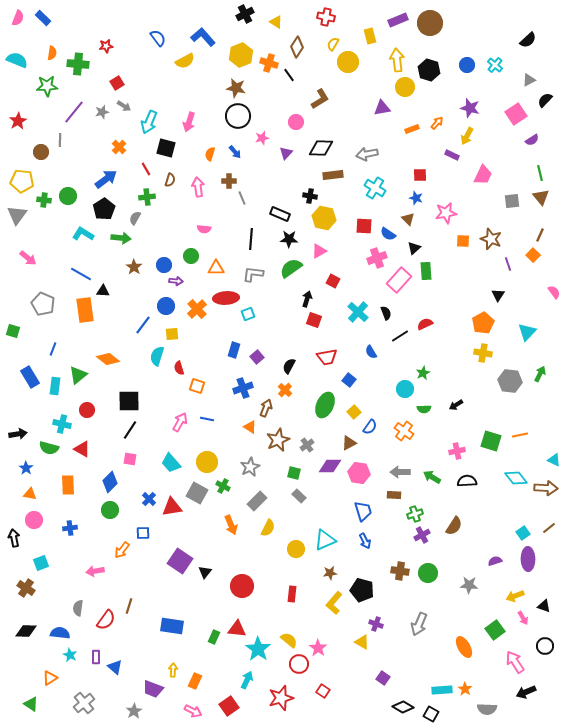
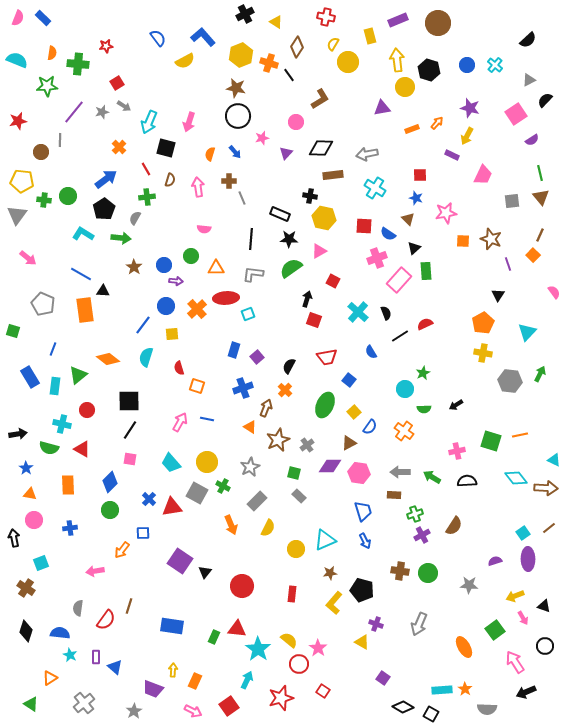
brown circle at (430, 23): moved 8 px right
red star at (18, 121): rotated 18 degrees clockwise
cyan semicircle at (157, 356): moved 11 px left, 1 px down
black diamond at (26, 631): rotated 75 degrees counterclockwise
